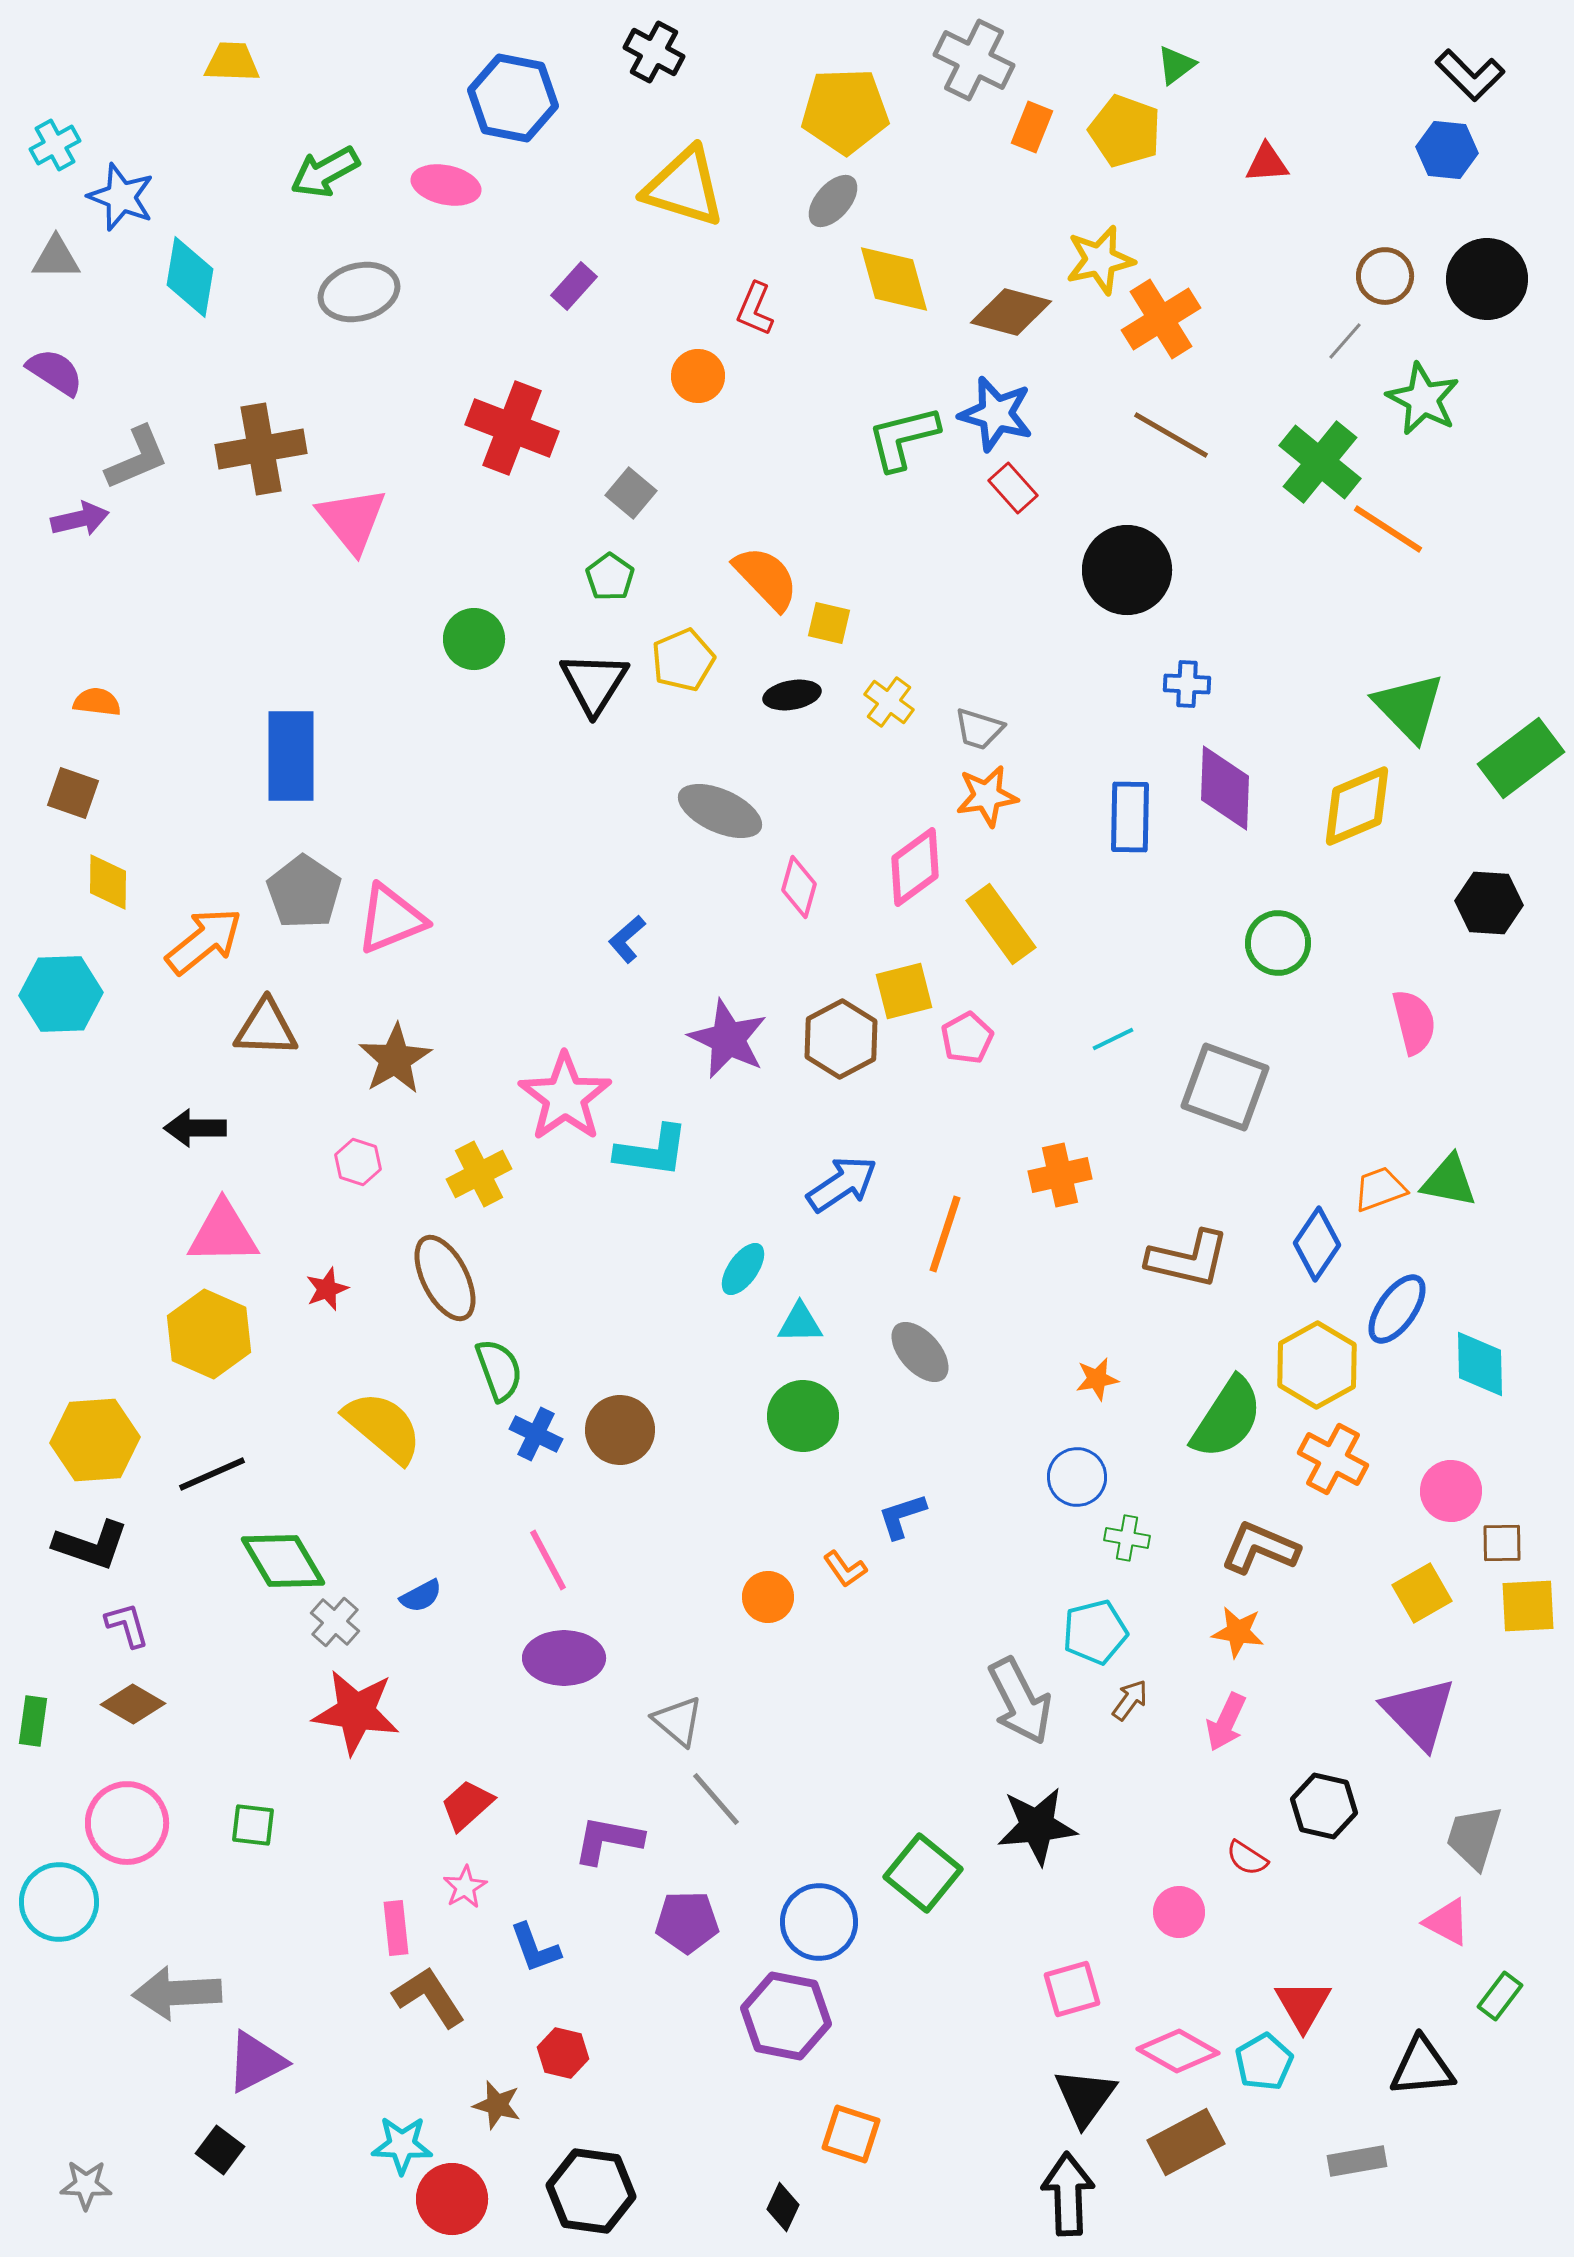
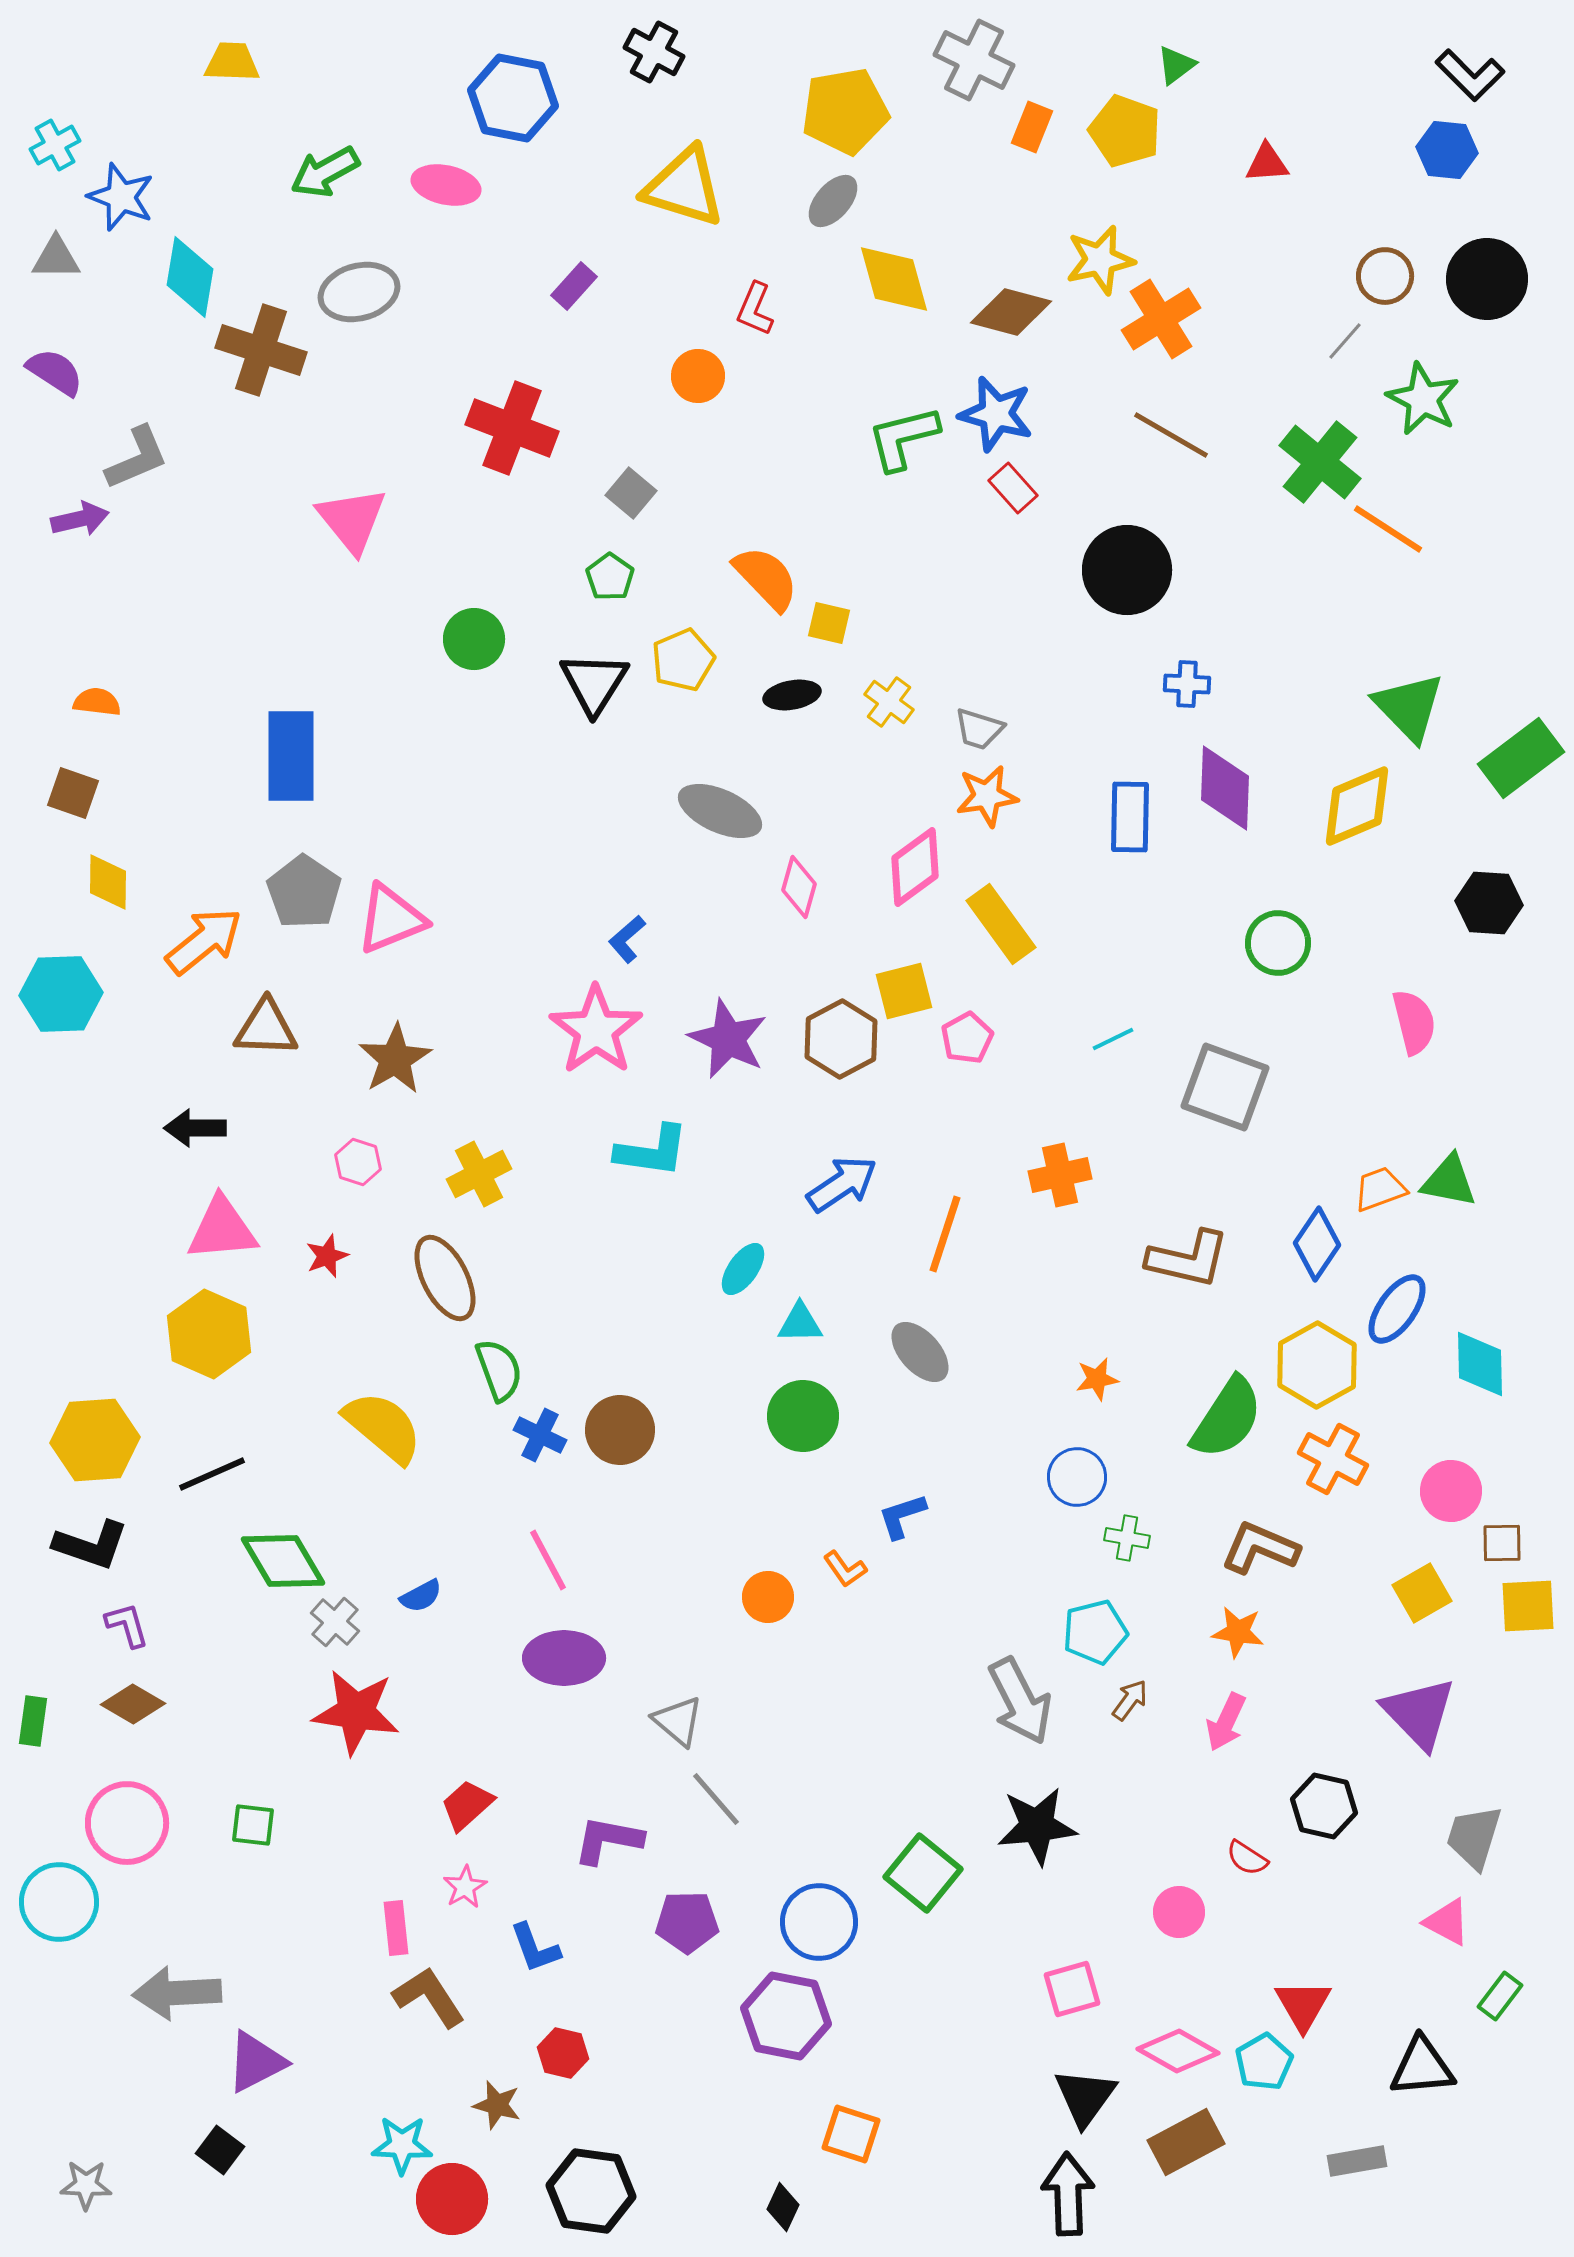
yellow pentagon at (845, 111): rotated 8 degrees counterclockwise
brown cross at (261, 449): moved 99 px up; rotated 28 degrees clockwise
pink star at (565, 1097): moved 31 px right, 67 px up
pink triangle at (223, 1233): moved 1 px left, 4 px up; rotated 4 degrees counterclockwise
red star at (327, 1289): moved 33 px up
blue cross at (536, 1434): moved 4 px right, 1 px down
